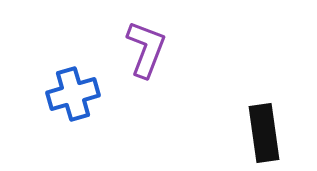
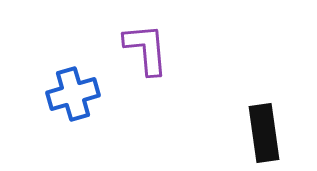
purple L-shape: rotated 26 degrees counterclockwise
